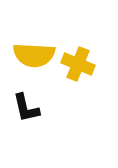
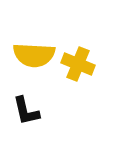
black L-shape: moved 3 px down
